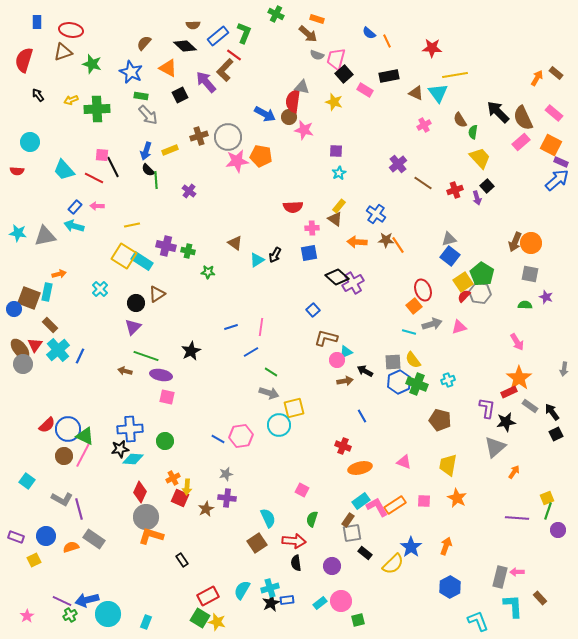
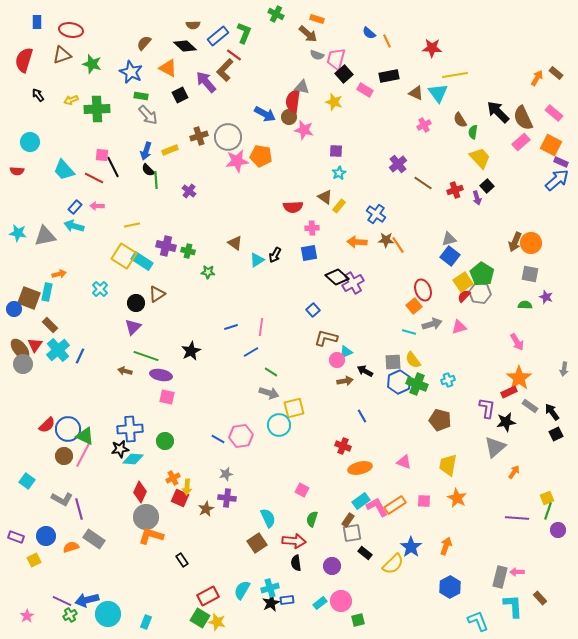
brown triangle at (63, 52): moved 1 px left, 3 px down
brown triangle at (335, 219): moved 10 px left, 22 px up
